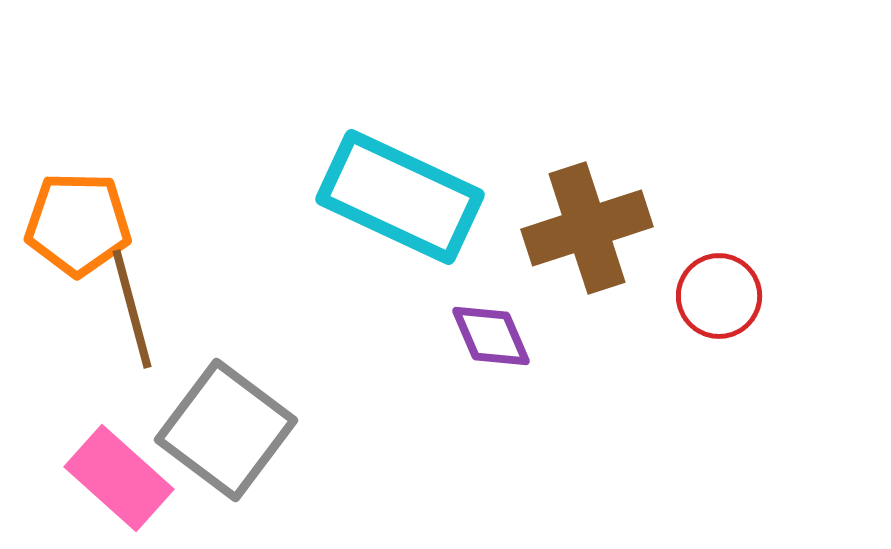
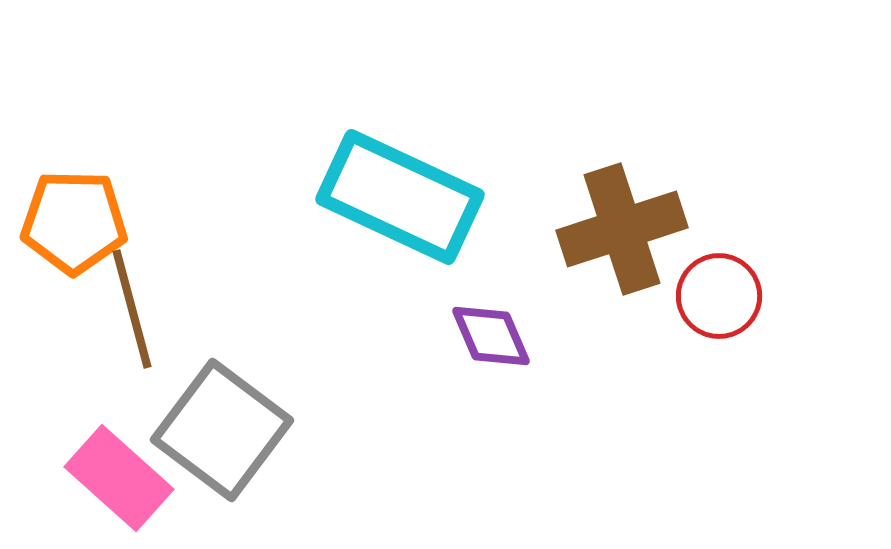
orange pentagon: moved 4 px left, 2 px up
brown cross: moved 35 px right, 1 px down
gray square: moved 4 px left
